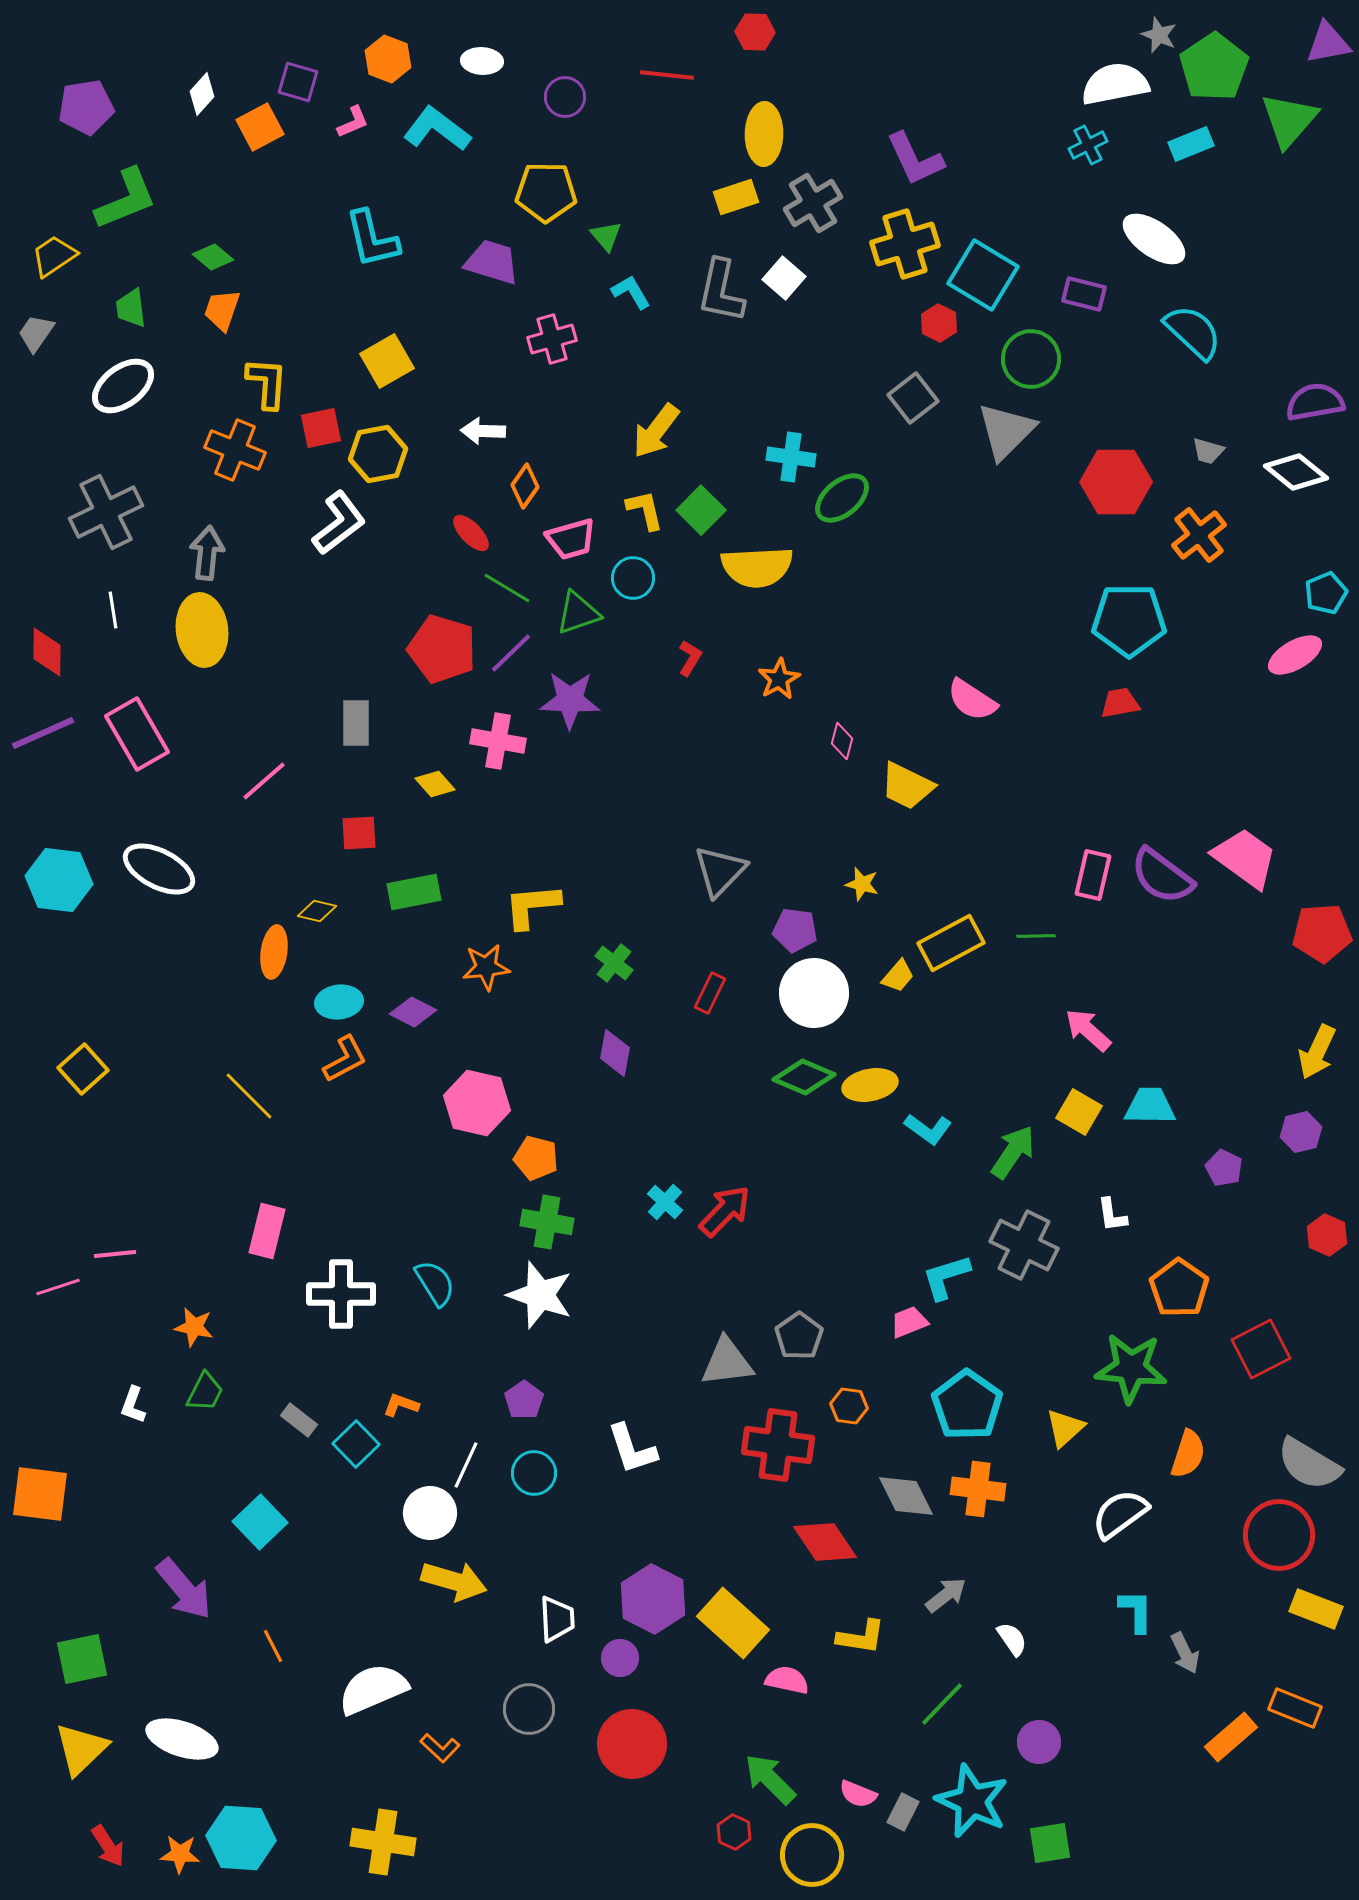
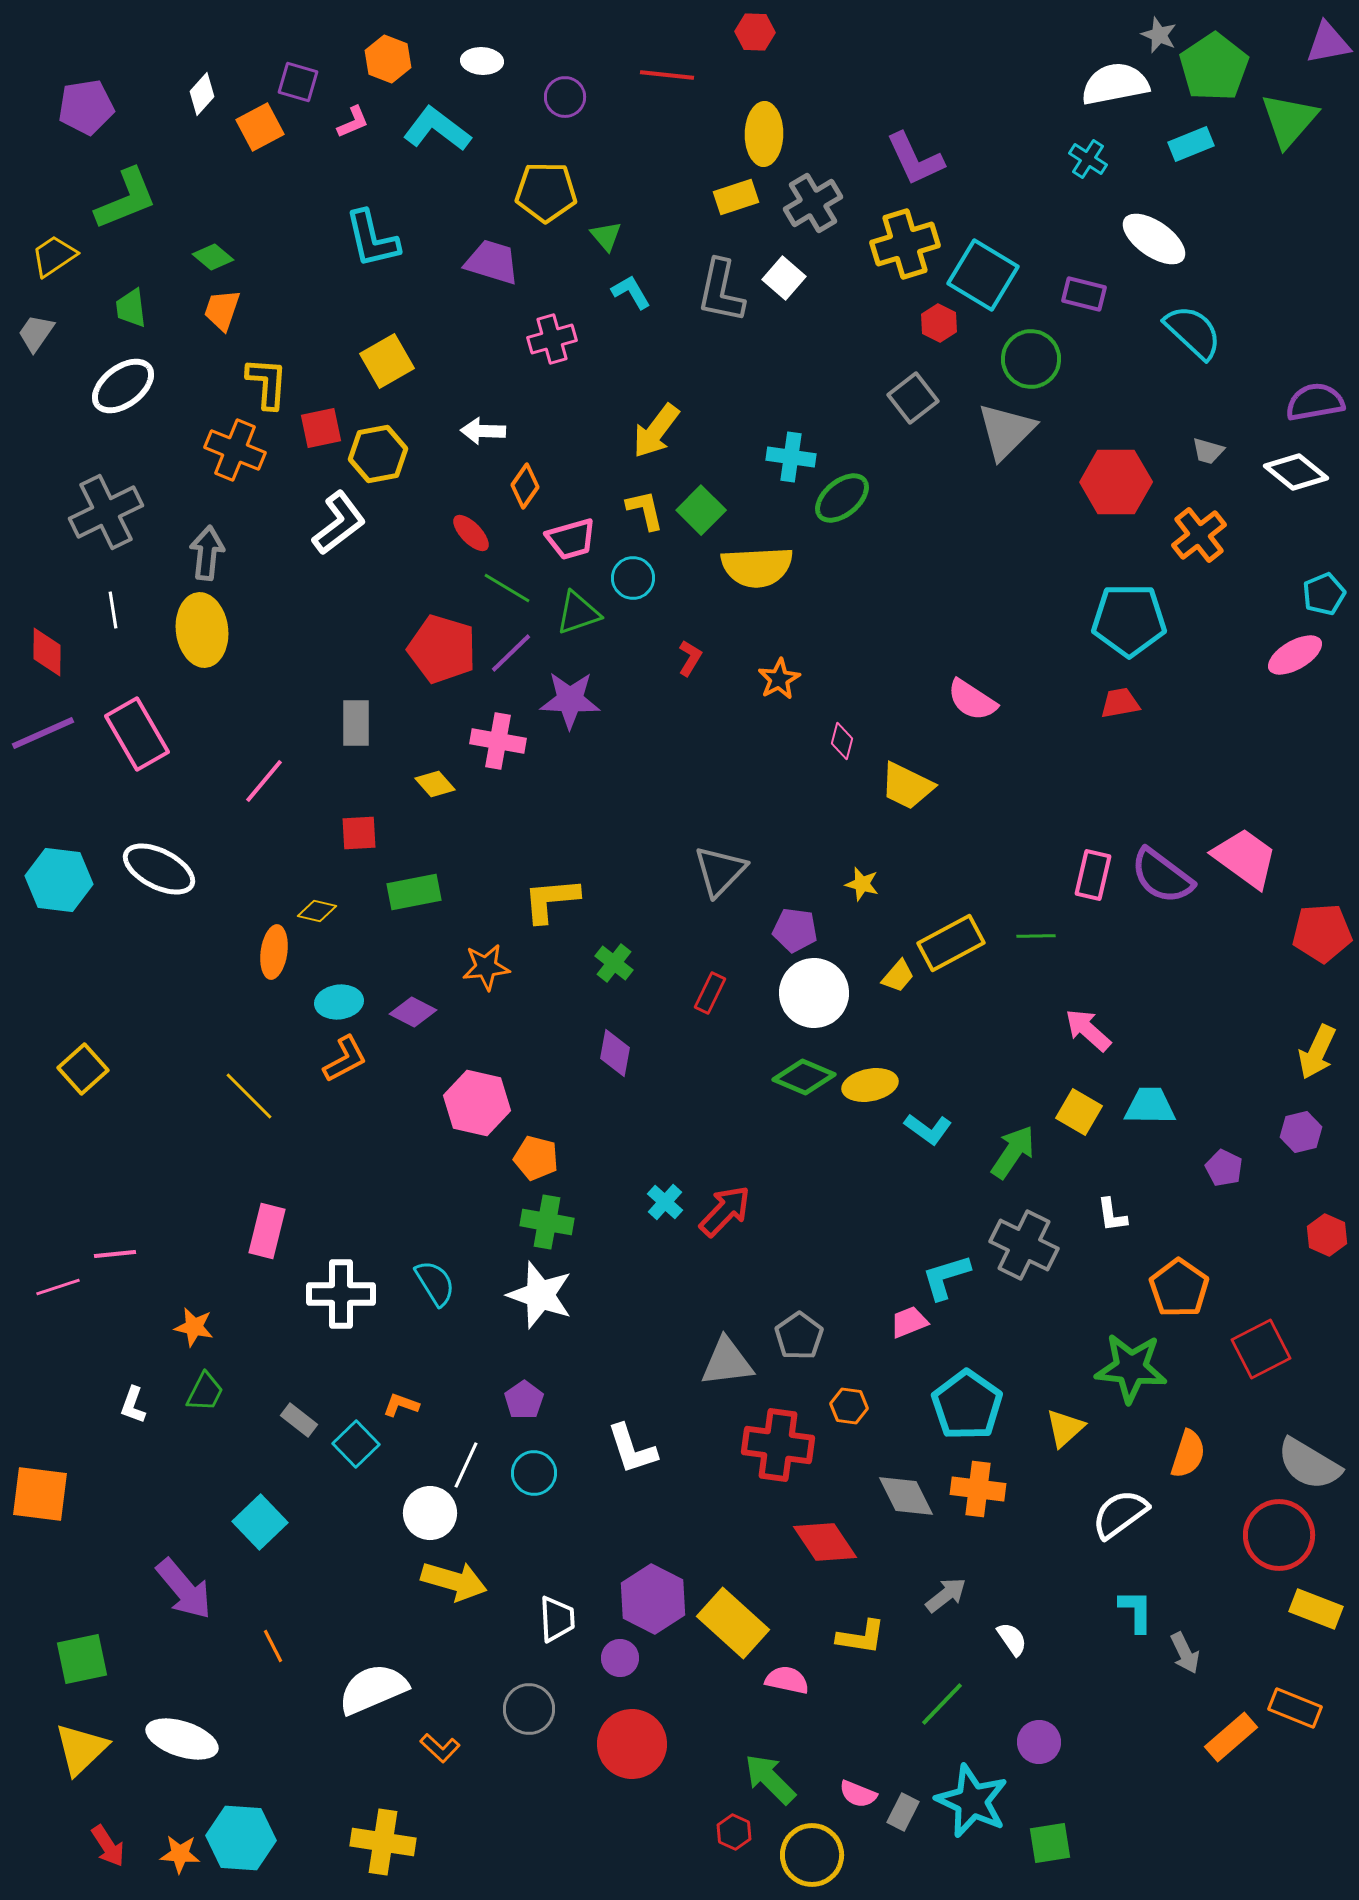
cyan cross at (1088, 145): moved 14 px down; rotated 30 degrees counterclockwise
cyan pentagon at (1326, 593): moved 2 px left, 1 px down
pink line at (264, 781): rotated 9 degrees counterclockwise
yellow L-shape at (532, 906): moved 19 px right, 6 px up
